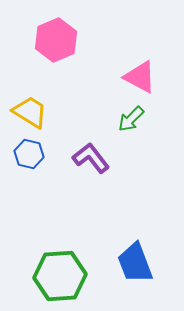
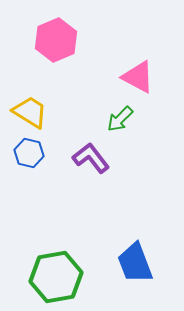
pink triangle: moved 2 px left
green arrow: moved 11 px left
blue hexagon: moved 1 px up
green hexagon: moved 4 px left, 1 px down; rotated 6 degrees counterclockwise
